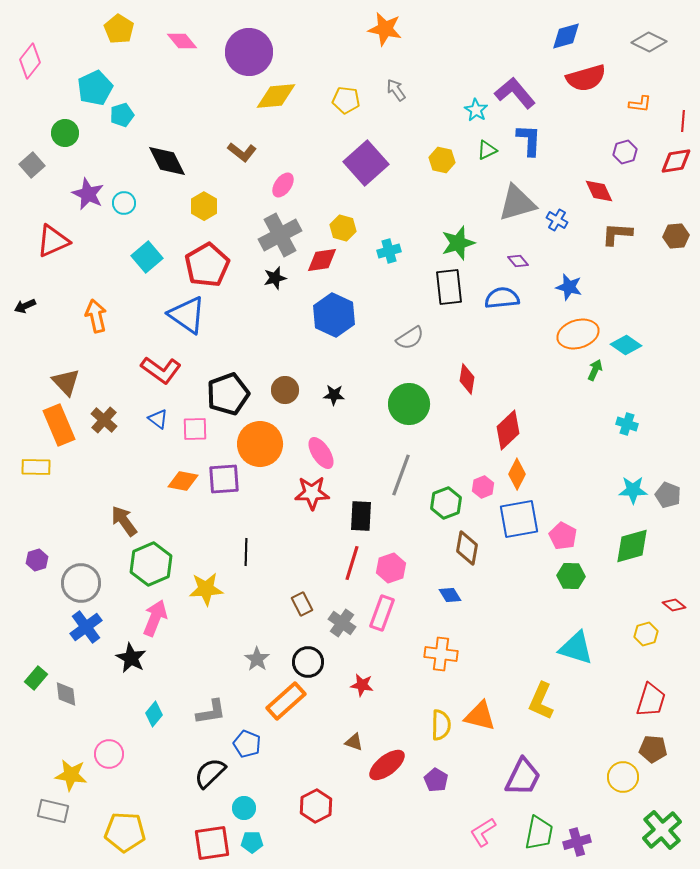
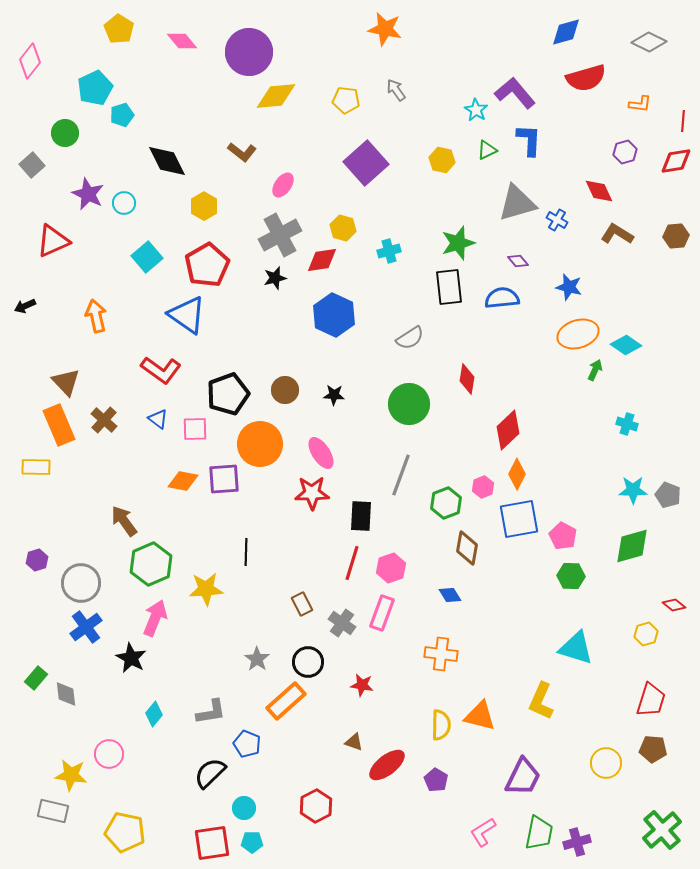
blue diamond at (566, 36): moved 4 px up
brown L-shape at (617, 234): rotated 28 degrees clockwise
yellow circle at (623, 777): moved 17 px left, 14 px up
yellow pentagon at (125, 832): rotated 9 degrees clockwise
